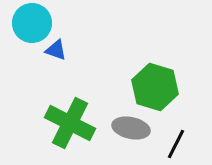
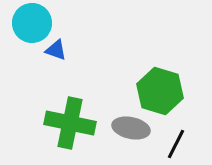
green hexagon: moved 5 px right, 4 px down
green cross: rotated 15 degrees counterclockwise
